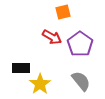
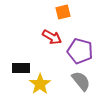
purple pentagon: moved 7 px down; rotated 20 degrees counterclockwise
